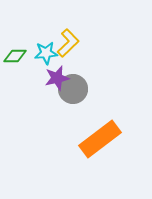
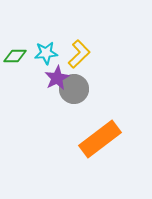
yellow L-shape: moved 11 px right, 11 px down
purple star: rotated 15 degrees counterclockwise
gray circle: moved 1 px right
